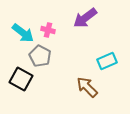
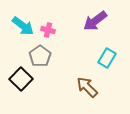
purple arrow: moved 10 px right, 3 px down
cyan arrow: moved 7 px up
gray pentagon: rotated 10 degrees clockwise
cyan rectangle: moved 3 px up; rotated 36 degrees counterclockwise
black square: rotated 15 degrees clockwise
